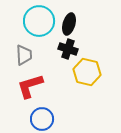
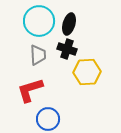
black cross: moved 1 px left
gray trapezoid: moved 14 px right
yellow hexagon: rotated 16 degrees counterclockwise
red L-shape: moved 4 px down
blue circle: moved 6 px right
